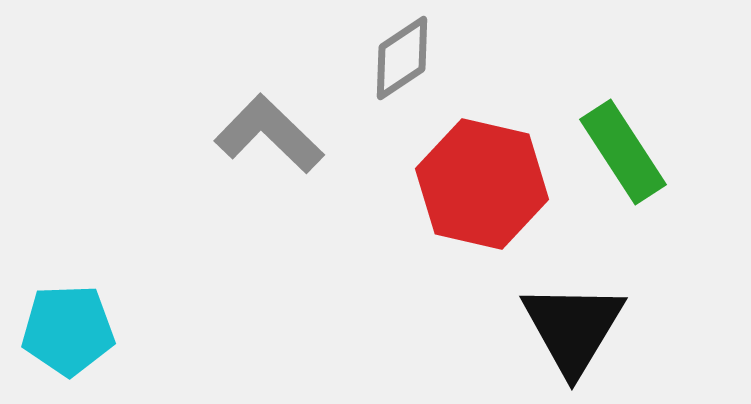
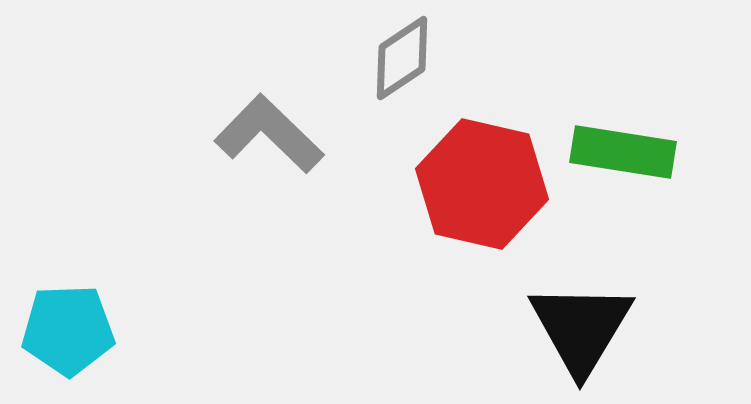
green rectangle: rotated 48 degrees counterclockwise
black triangle: moved 8 px right
